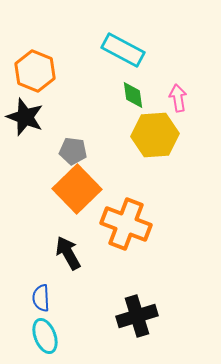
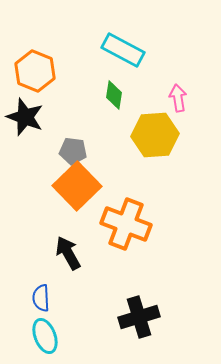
green diamond: moved 19 px left; rotated 16 degrees clockwise
orange square: moved 3 px up
black cross: moved 2 px right, 1 px down
